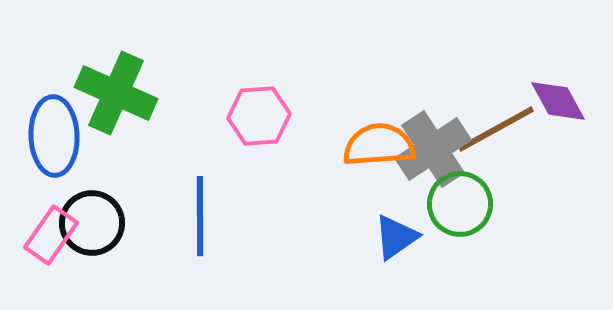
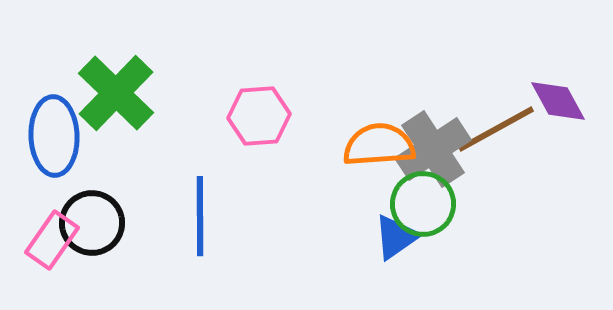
green cross: rotated 20 degrees clockwise
green circle: moved 37 px left
pink rectangle: moved 1 px right, 5 px down
